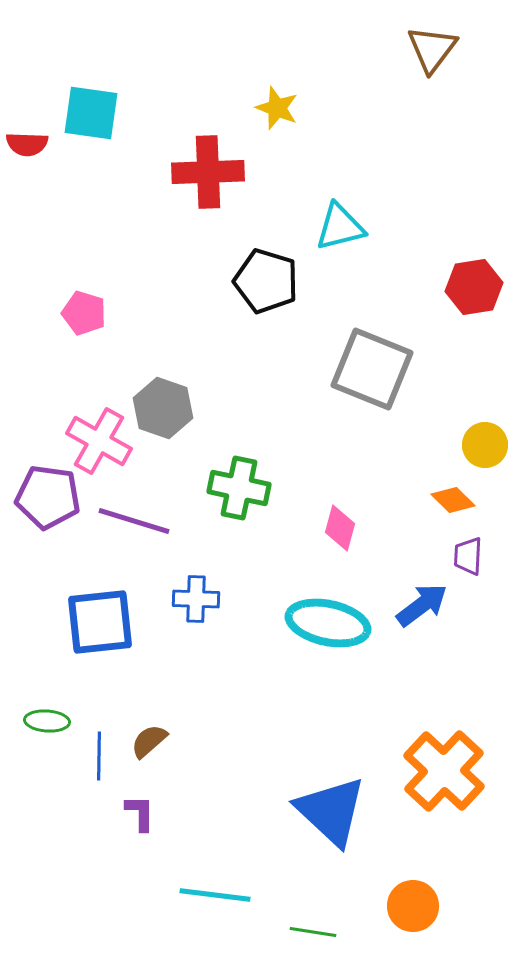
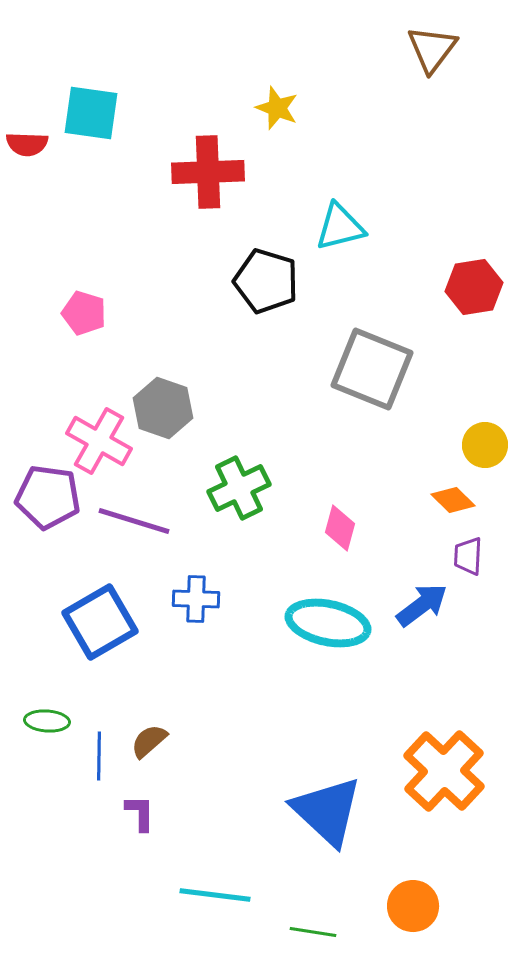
green cross: rotated 38 degrees counterclockwise
blue square: rotated 24 degrees counterclockwise
blue triangle: moved 4 px left
